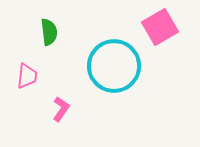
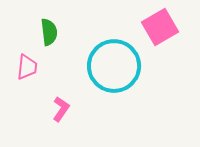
pink trapezoid: moved 9 px up
